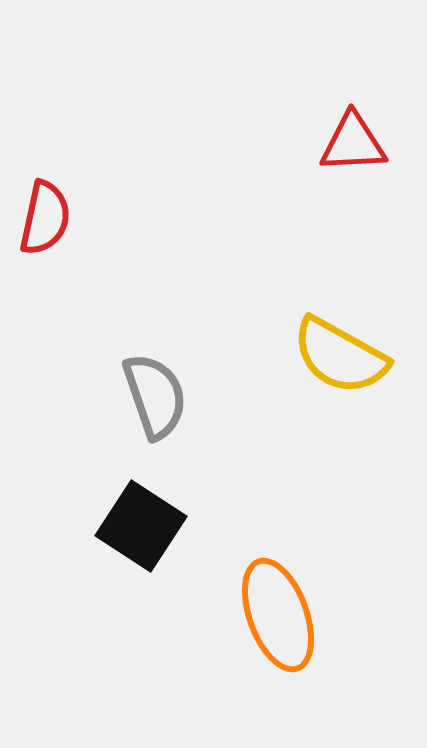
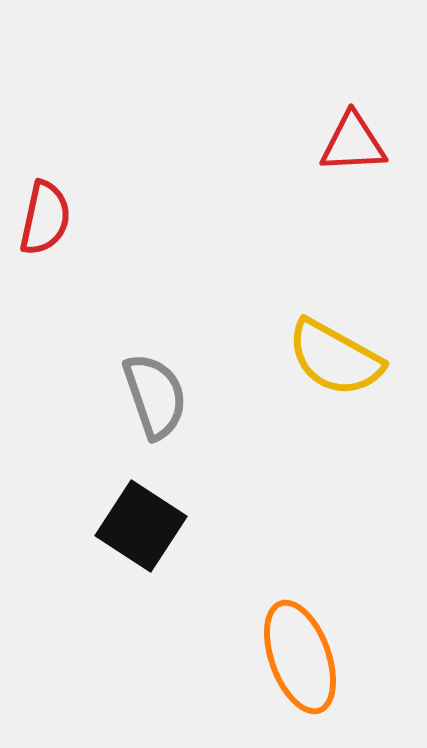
yellow semicircle: moved 5 px left, 2 px down
orange ellipse: moved 22 px right, 42 px down
